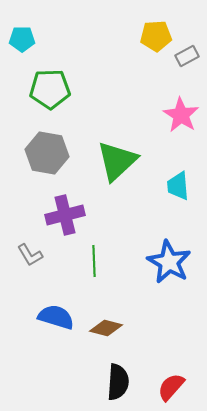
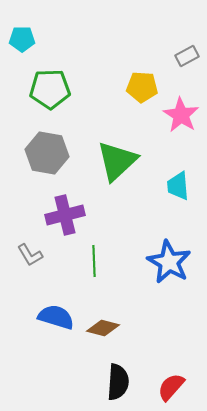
yellow pentagon: moved 14 px left, 51 px down; rotated 8 degrees clockwise
brown diamond: moved 3 px left
